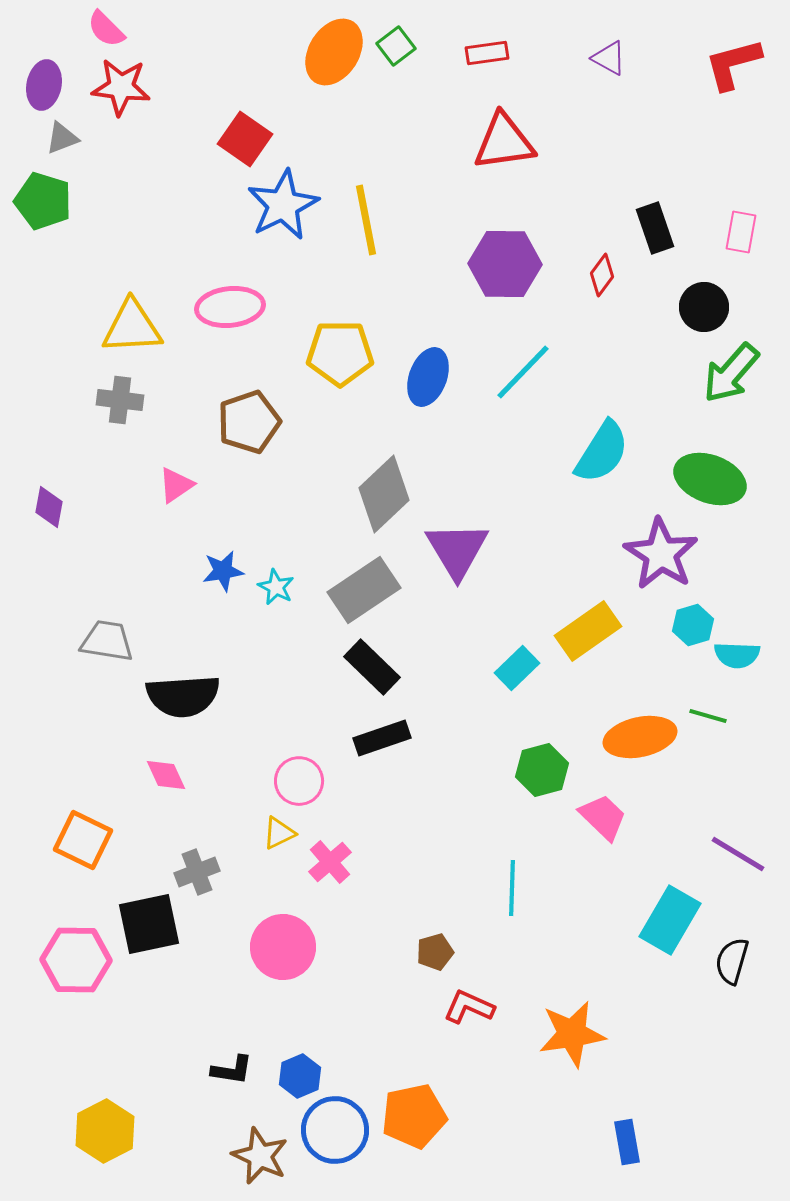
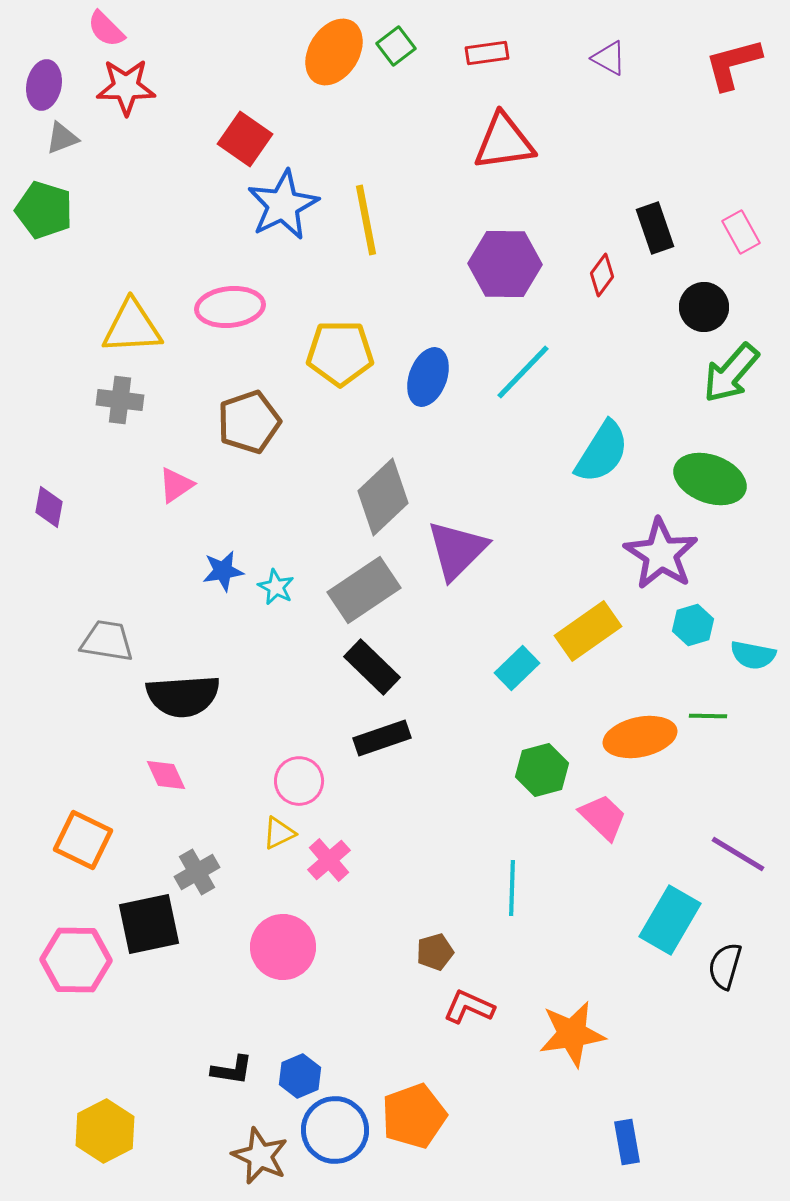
red star at (121, 87): moved 5 px right; rotated 6 degrees counterclockwise
green pentagon at (43, 201): moved 1 px right, 9 px down
pink rectangle at (741, 232): rotated 39 degrees counterclockwise
gray diamond at (384, 494): moved 1 px left, 3 px down
purple triangle at (457, 550): rotated 16 degrees clockwise
cyan semicircle at (737, 655): moved 16 px right; rotated 9 degrees clockwise
green line at (708, 716): rotated 15 degrees counterclockwise
pink cross at (330, 862): moved 1 px left, 2 px up
gray cross at (197, 872): rotated 9 degrees counterclockwise
black semicircle at (732, 961): moved 7 px left, 5 px down
orange pentagon at (414, 1116): rotated 8 degrees counterclockwise
